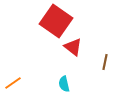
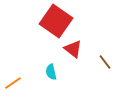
red triangle: moved 2 px down
brown line: rotated 49 degrees counterclockwise
cyan semicircle: moved 13 px left, 12 px up
